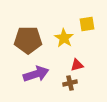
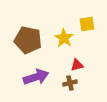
brown pentagon: rotated 12 degrees clockwise
purple arrow: moved 3 px down
